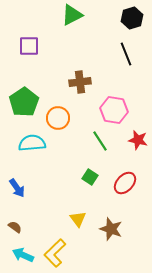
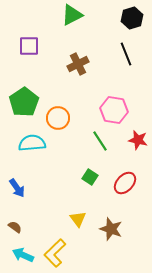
brown cross: moved 2 px left, 18 px up; rotated 20 degrees counterclockwise
